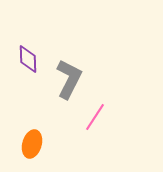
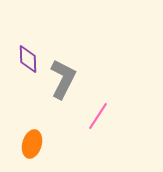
gray L-shape: moved 6 px left
pink line: moved 3 px right, 1 px up
